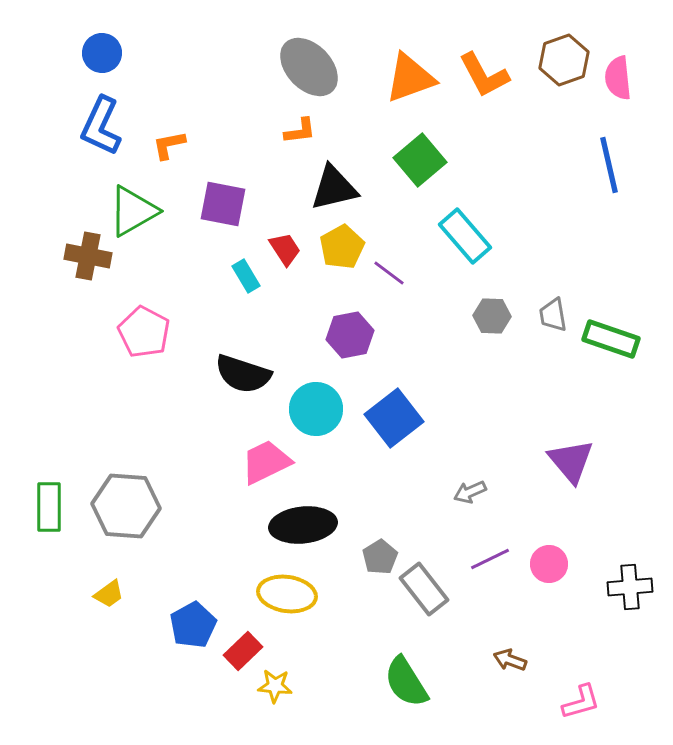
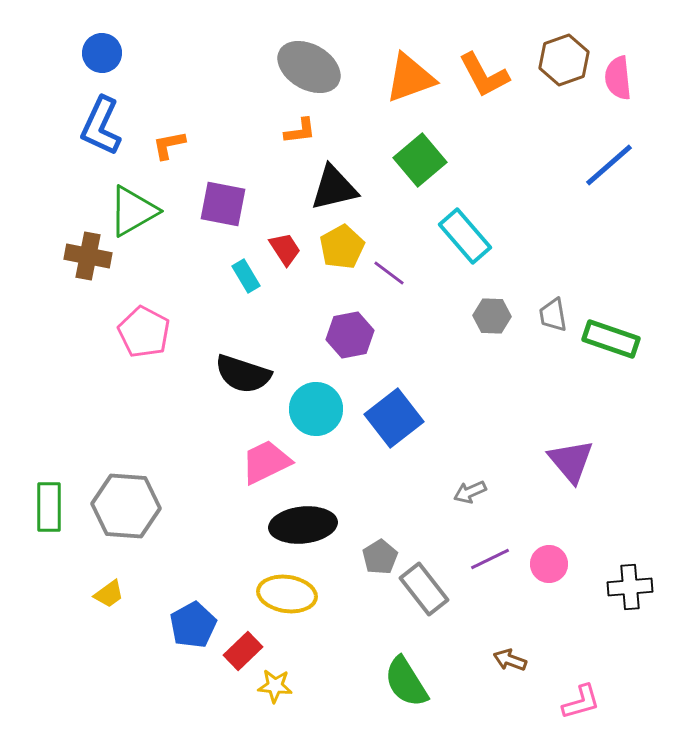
gray ellipse at (309, 67): rotated 16 degrees counterclockwise
blue line at (609, 165): rotated 62 degrees clockwise
